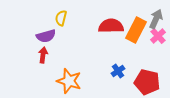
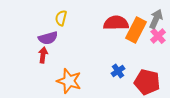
red semicircle: moved 5 px right, 3 px up
purple semicircle: moved 2 px right, 2 px down
